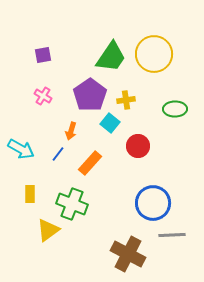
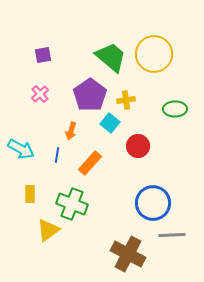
green trapezoid: rotated 84 degrees counterclockwise
pink cross: moved 3 px left, 2 px up; rotated 18 degrees clockwise
blue line: moved 1 px left, 1 px down; rotated 28 degrees counterclockwise
